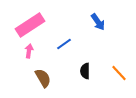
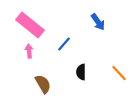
pink rectangle: rotated 72 degrees clockwise
blue line: rotated 14 degrees counterclockwise
pink arrow: rotated 16 degrees counterclockwise
black semicircle: moved 4 px left, 1 px down
brown semicircle: moved 6 px down
